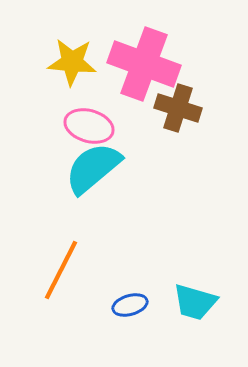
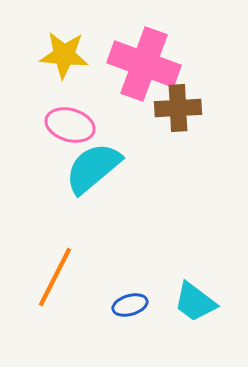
yellow star: moved 8 px left, 7 px up
brown cross: rotated 21 degrees counterclockwise
pink ellipse: moved 19 px left, 1 px up
orange line: moved 6 px left, 7 px down
cyan trapezoid: rotated 21 degrees clockwise
